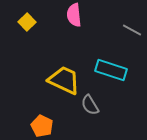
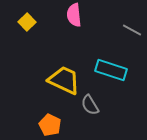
orange pentagon: moved 8 px right, 1 px up
